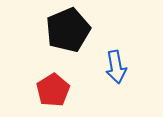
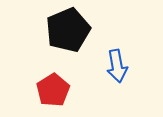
blue arrow: moved 1 px right, 1 px up
